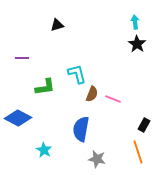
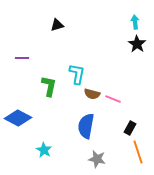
cyan L-shape: rotated 25 degrees clockwise
green L-shape: moved 4 px right, 1 px up; rotated 70 degrees counterclockwise
brown semicircle: rotated 84 degrees clockwise
black rectangle: moved 14 px left, 3 px down
blue semicircle: moved 5 px right, 3 px up
